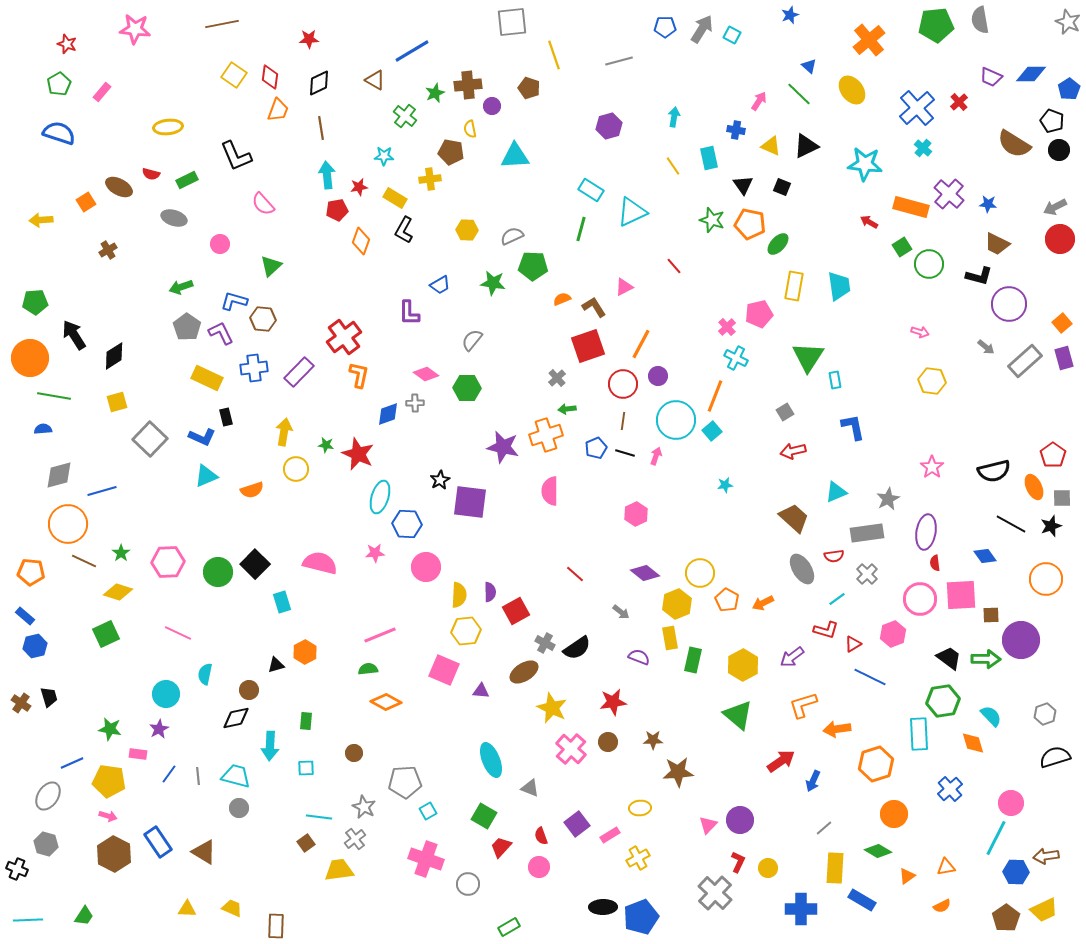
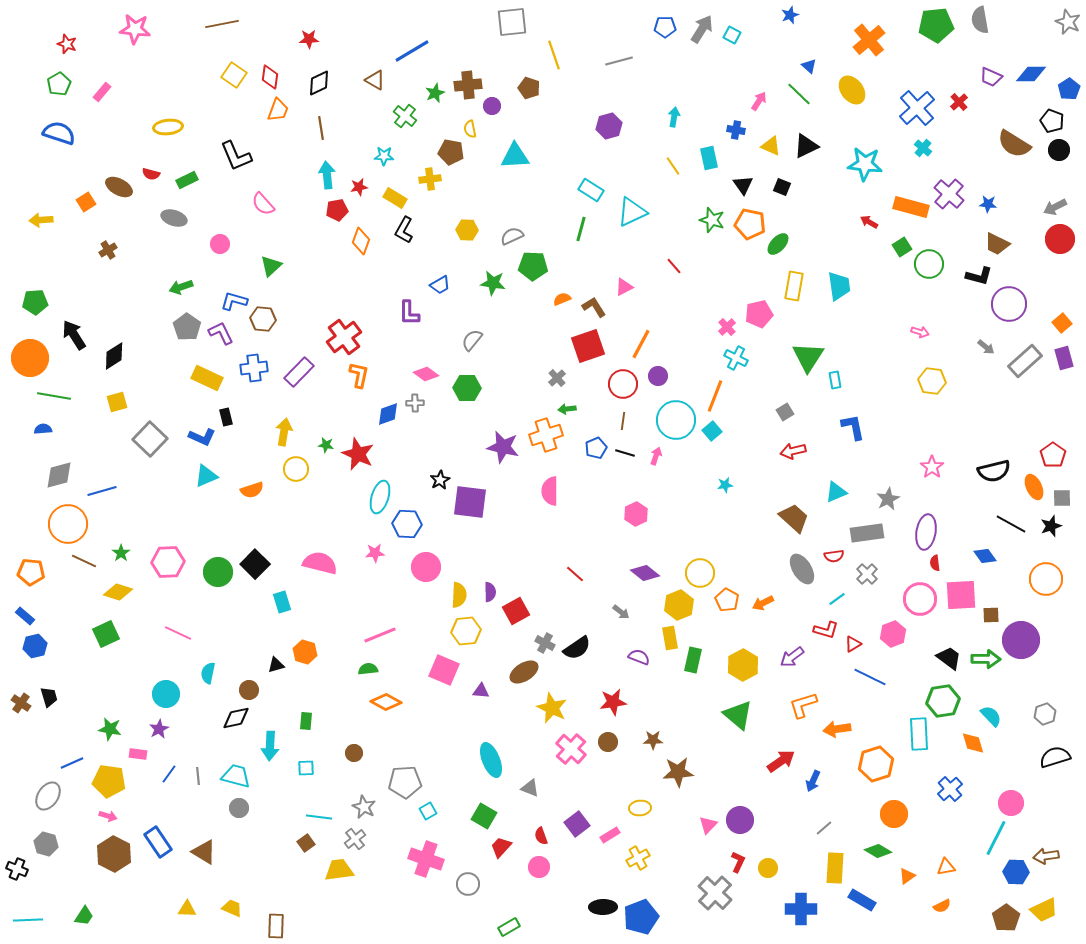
yellow hexagon at (677, 604): moved 2 px right, 1 px down
orange hexagon at (305, 652): rotated 15 degrees counterclockwise
cyan semicircle at (205, 674): moved 3 px right, 1 px up
